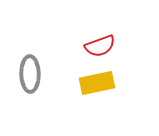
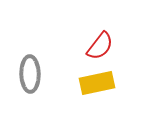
red semicircle: rotated 32 degrees counterclockwise
